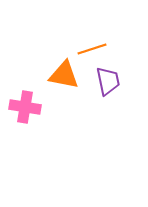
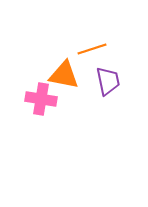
pink cross: moved 16 px right, 8 px up
